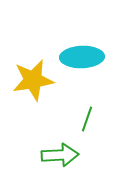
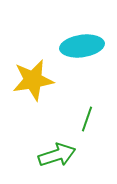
cyan ellipse: moved 11 px up; rotated 6 degrees counterclockwise
green arrow: moved 3 px left; rotated 15 degrees counterclockwise
